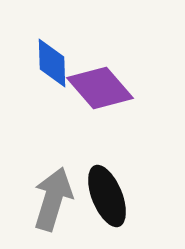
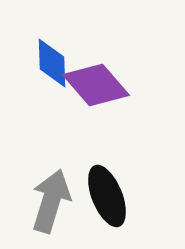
purple diamond: moved 4 px left, 3 px up
gray arrow: moved 2 px left, 2 px down
